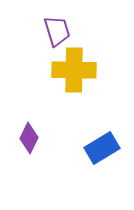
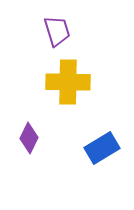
yellow cross: moved 6 px left, 12 px down
